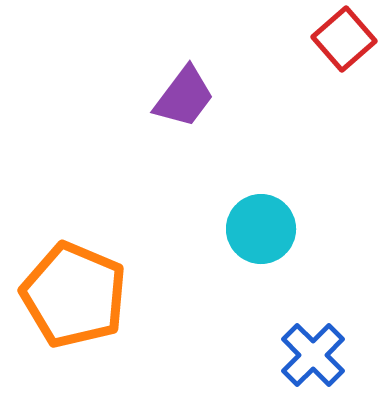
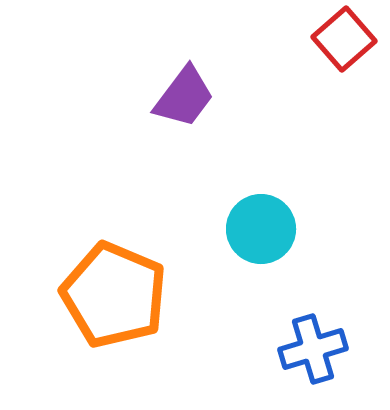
orange pentagon: moved 40 px right
blue cross: moved 6 px up; rotated 28 degrees clockwise
